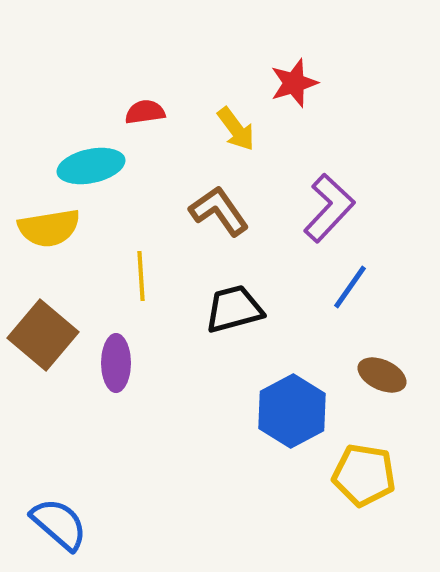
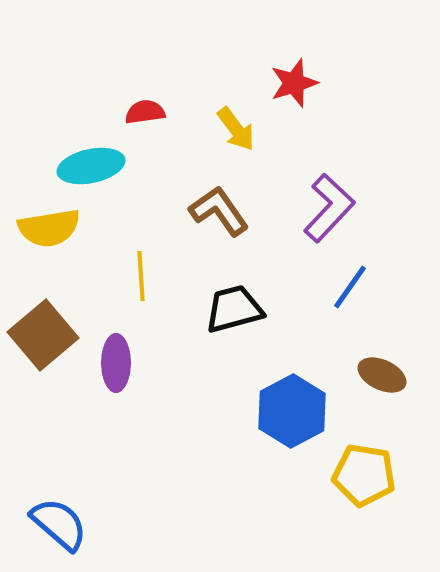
brown square: rotated 10 degrees clockwise
